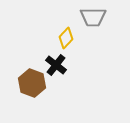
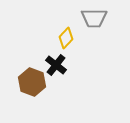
gray trapezoid: moved 1 px right, 1 px down
brown hexagon: moved 1 px up
